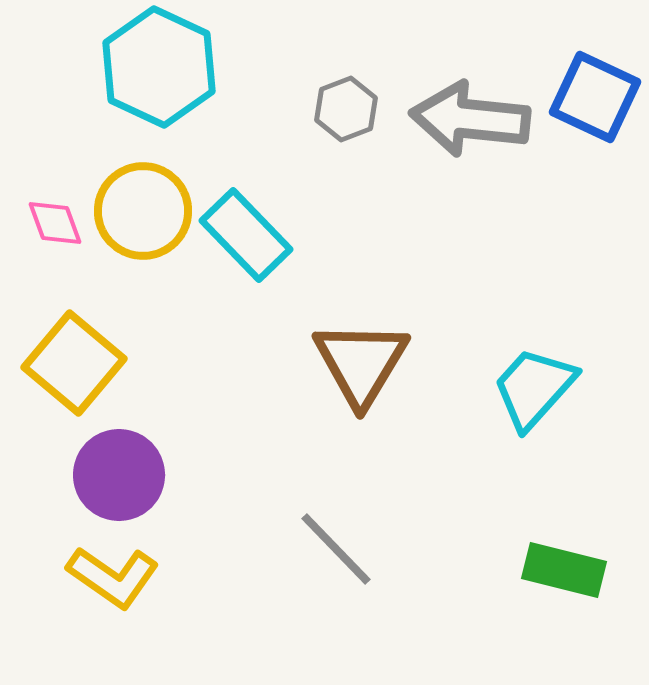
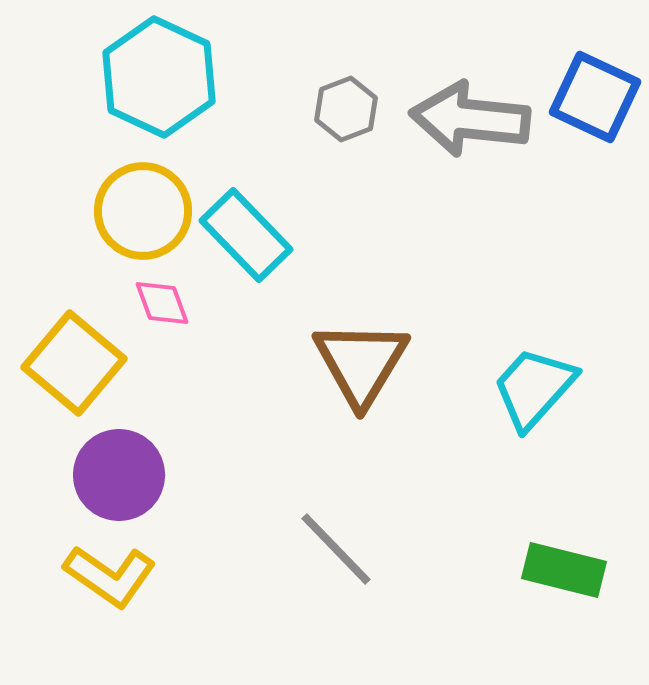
cyan hexagon: moved 10 px down
pink diamond: moved 107 px right, 80 px down
yellow L-shape: moved 3 px left, 1 px up
